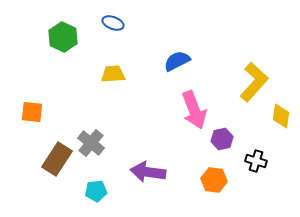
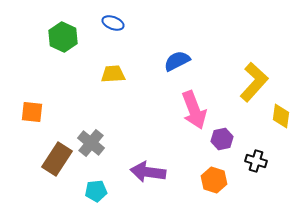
orange hexagon: rotated 10 degrees clockwise
